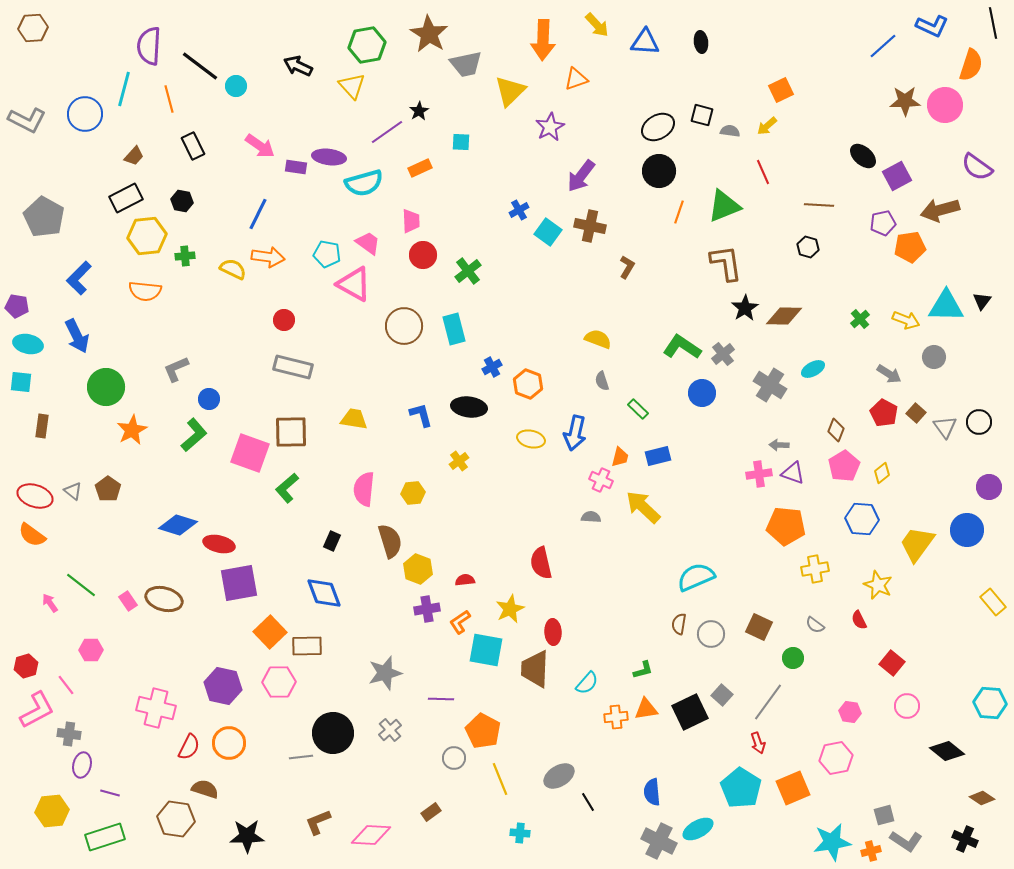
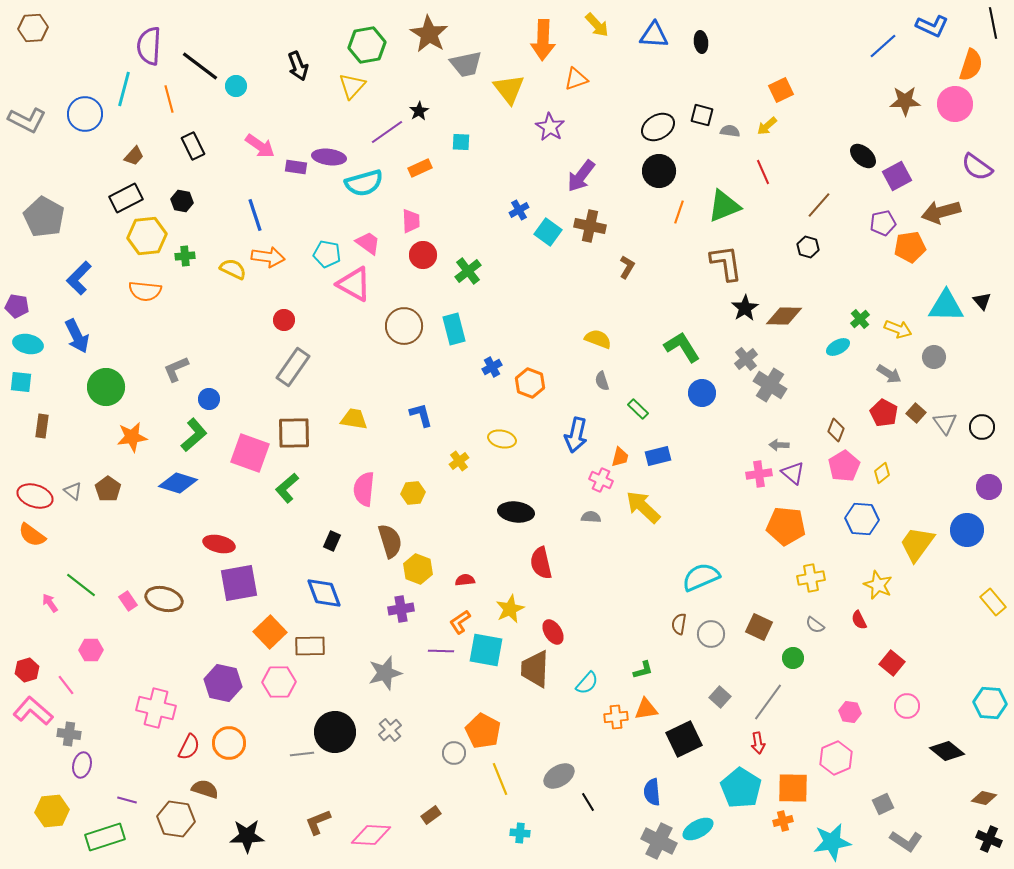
blue triangle at (645, 42): moved 9 px right, 7 px up
black arrow at (298, 66): rotated 136 degrees counterclockwise
yellow triangle at (352, 86): rotated 24 degrees clockwise
yellow triangle at (510, 91): moved 1 px left, 2 px up; rotated 24 degrees counterclockwise
pink circle at (945, 105): moved 10 px right, 1 px up
purple star at (550, 127): rotated 12 degrees counterclockwise
brown line at (819, 205): rotated 52 degrees counterclockwise
brown arrow at (940, 210): moved 1 px right, 2 px down
blue line at (258, 214): moved 3 px left, 1 px down; rotated 44 degrees counterclockwise
black triangle at (982, 301): rotated 18 degrees counterclockwise
yellow arrow at (906, 320): moved 8 px left, 9 px down
green L-shape at (682, 347): rotated 24 degrees clockwise
gray cross at (723, 354): moved 23 px right, 5 px down
gray rectangle at (293, 367): rotated 69 degrees counterclockwise
cyan ellipse at (813, 369): moved 25 px right, 22 px up
orange hexagon at (528, 384): moved 2 px right, 1 px up
black ellipse at (469, 407): moved 47 px right, 105 px down
black circle at (979, 422): moved 3 px right, 5 px down
gray triangle at (945, 427): moved 4 px up
orange star at (132, 430): moved 7 px down; rotated 20 degrees clockwise
brown square at (291, 432): moved 3 px right, 1 px down
blue arrow at (575, 433): moved 1 px right, 2 px down
yellow ellipse at (531, 439): moved 29 px left
purple triangle at (793, 473): rotated 20 degrees clockwise
blue diamond at (178, 525): moved 42 px up
yellow cross at (815, 569): moved 4 px left, 9 px down
cyan semicircle at (696, 577): moved 5 px right
purple cross at (427, 609): moved 26 px left
red ellipse at (553, 632): rotated 30 degrees counterclockwise
brown rectangle at (307, 646): moved 3 px right
red hexagon at (26, 666): moved 1 px right, 4 px down
purple hexagon at (223, 686): moved 3 px up
gray square at (722, 695): moved 2 px left, 2 px down
purple line at (441, 699): moved 48 px up
pink L-shape at (37, 710): moved 4 px left, 1 px down; rotated 111 degrees counterclockwise
black square at (690, 712): moved 6 px left, 27 px down
black circle at (333, 733): moved 2 px right, 1 px up
red arrow at (758, 743): rotated 10 degrees clockwise
gray line at (301, 757): moved 1 px right, 3 px up
gray circle at (454, 758): moved 5 px up
pink hexagon at (836, 758): rotated 12 degrees counterclockwise
orange square at (793, 788): rotated 24 degrees clockwise
purple line at (110, 793): moved 17 px right, 7 px down
brown diamond at (982, 798): moved 2 px right; rotated 20 degrees counterclockwise
brown rectangle at (431, 812): moved 3 px down
gray square at (884, 815): moved 1 px left, 11 px up; rotated 10 degrees counterclockwise
black cross at (965, 839): moved 24 px right
orange cross at (871, 851): moved 88 px left, 30 px up
